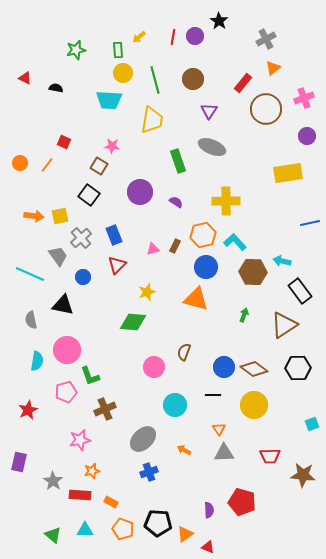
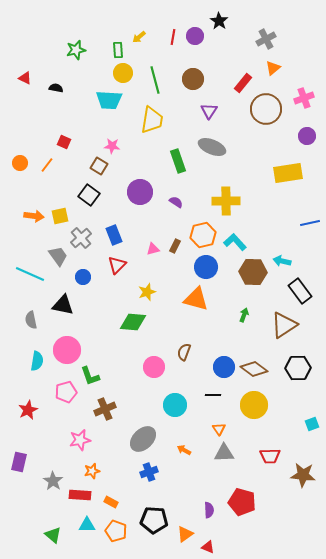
black pentagon at (158, 523): moved 4 px left, 3 px up
orange pentagon at (123, 529): moved 7 px left, 2 px down
cyan triangle at (85, 530): moved 2 px right, 5 px up
